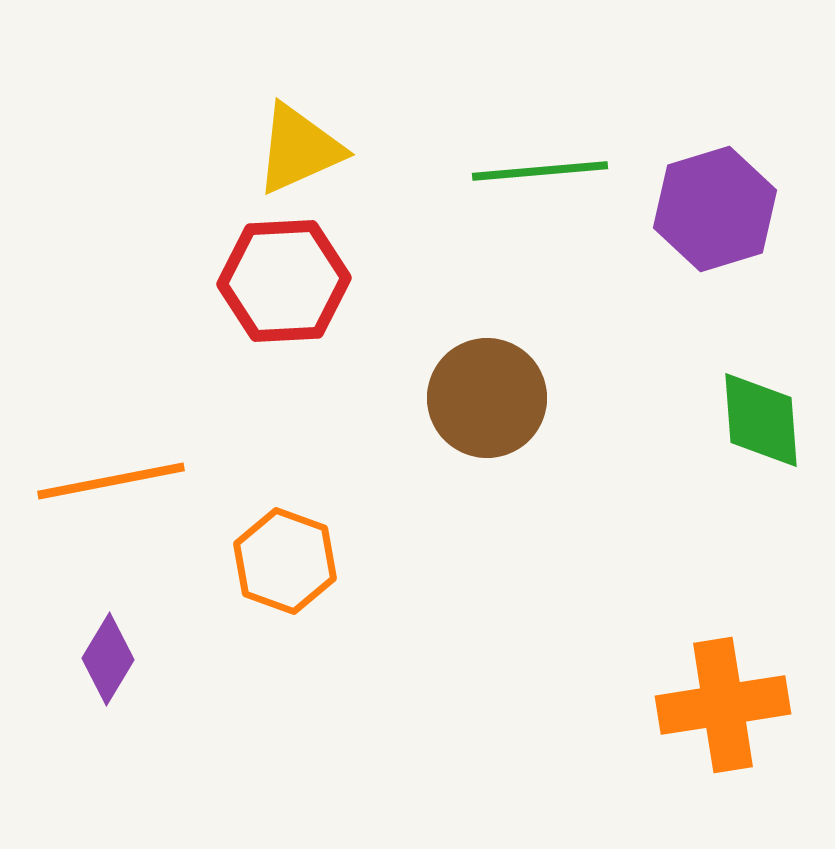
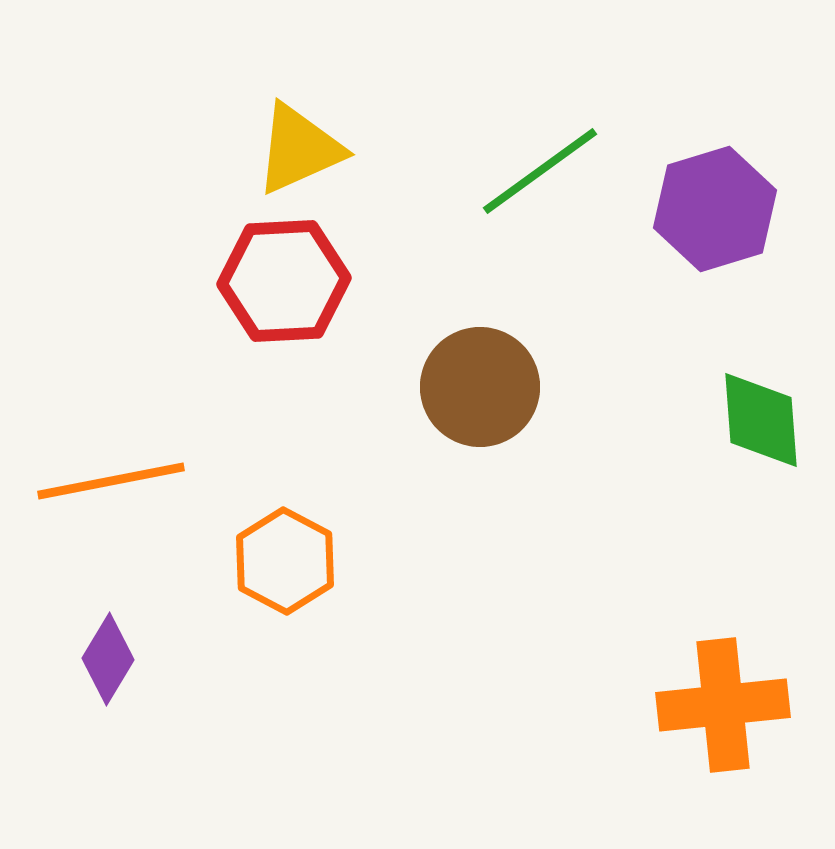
green line: rotated 31 degrees counterclockwise
brown circle: moved 7 px left, 11 px up
orange hexagon: rotated 8 degrees clockwise
orange cross: rotated 3 degrees clockwise
